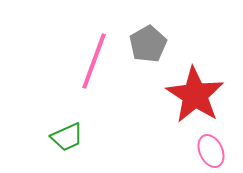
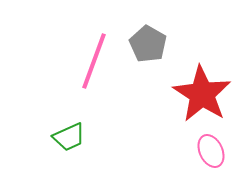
gray pentagon: rotated 12 degrees counterclockwise
red star: moved 7 px right, 1 px up
green trapezoid: moved 2 px right
